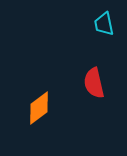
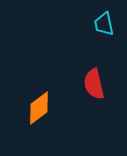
red semicircle: moved 1 px down
